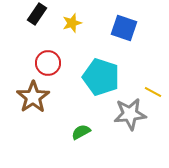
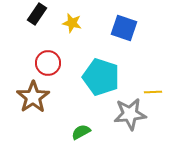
yellow star: rotated 30 degrees clockwise
yellow line: rotated 30 degrees counterclockwise
